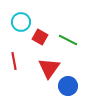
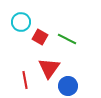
green line: moved 1 px left, 1 px up
red line: moved 11 px right, 19 px down
